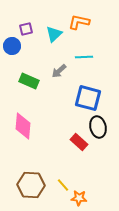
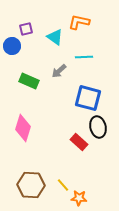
cyan triangle: moved 1 px right, 3 px down; rotated 42 degrees counterclockwise
pink diamond: moved 2 px down; rotated 12 degrees clockwise
